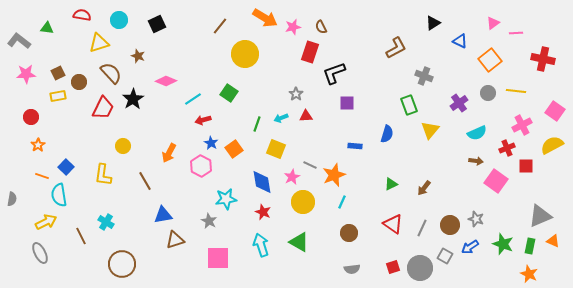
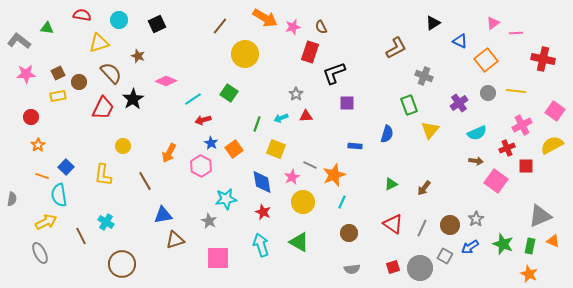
orange square at (490, 60): moved 4 px left
gray star at (476, 219): rotated 21 degrees clockwise
